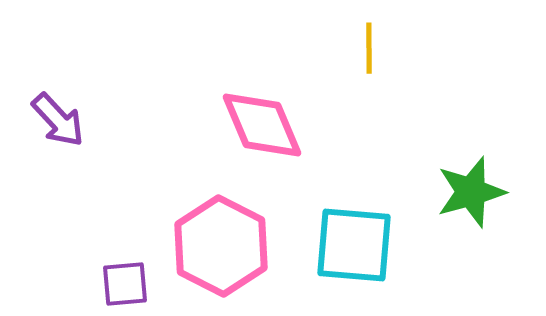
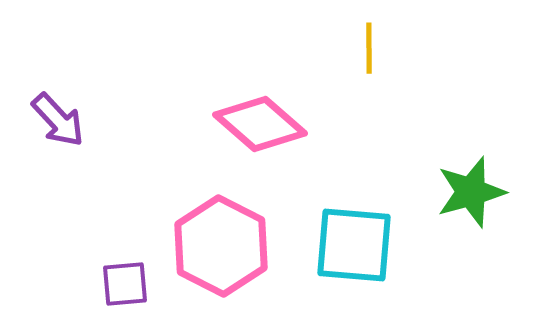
pink diamond: moved 2 px left, 1 px up; rotated 26 degrees counterclockwise
